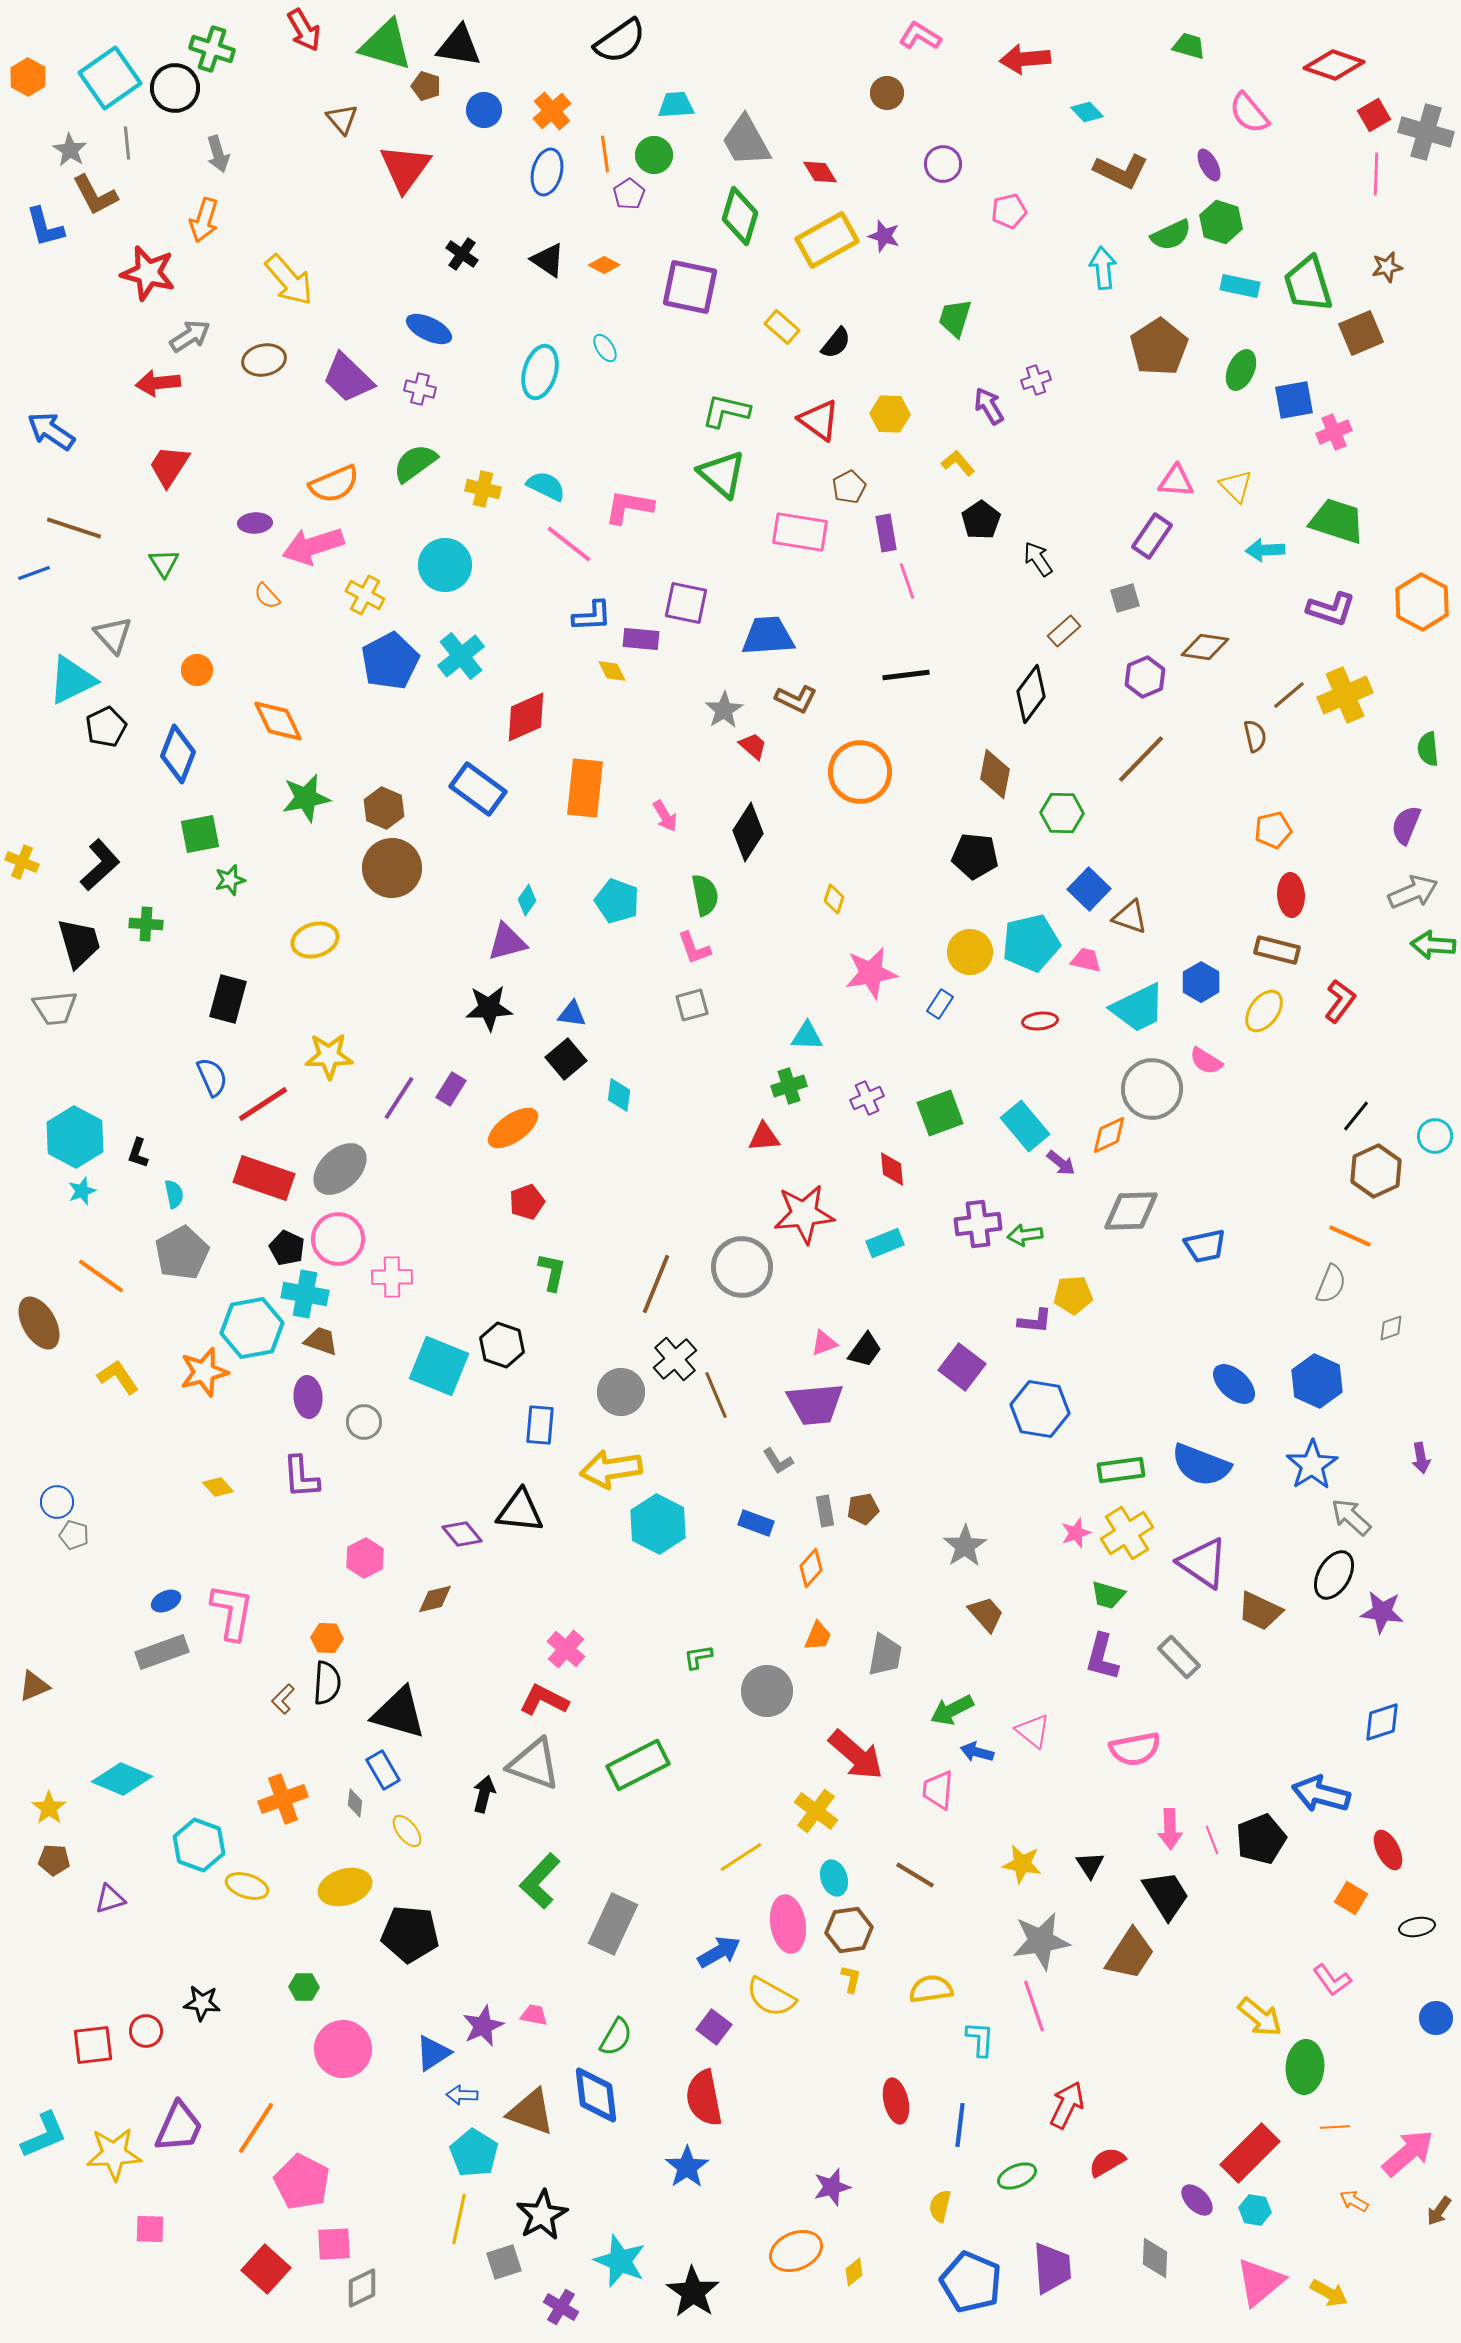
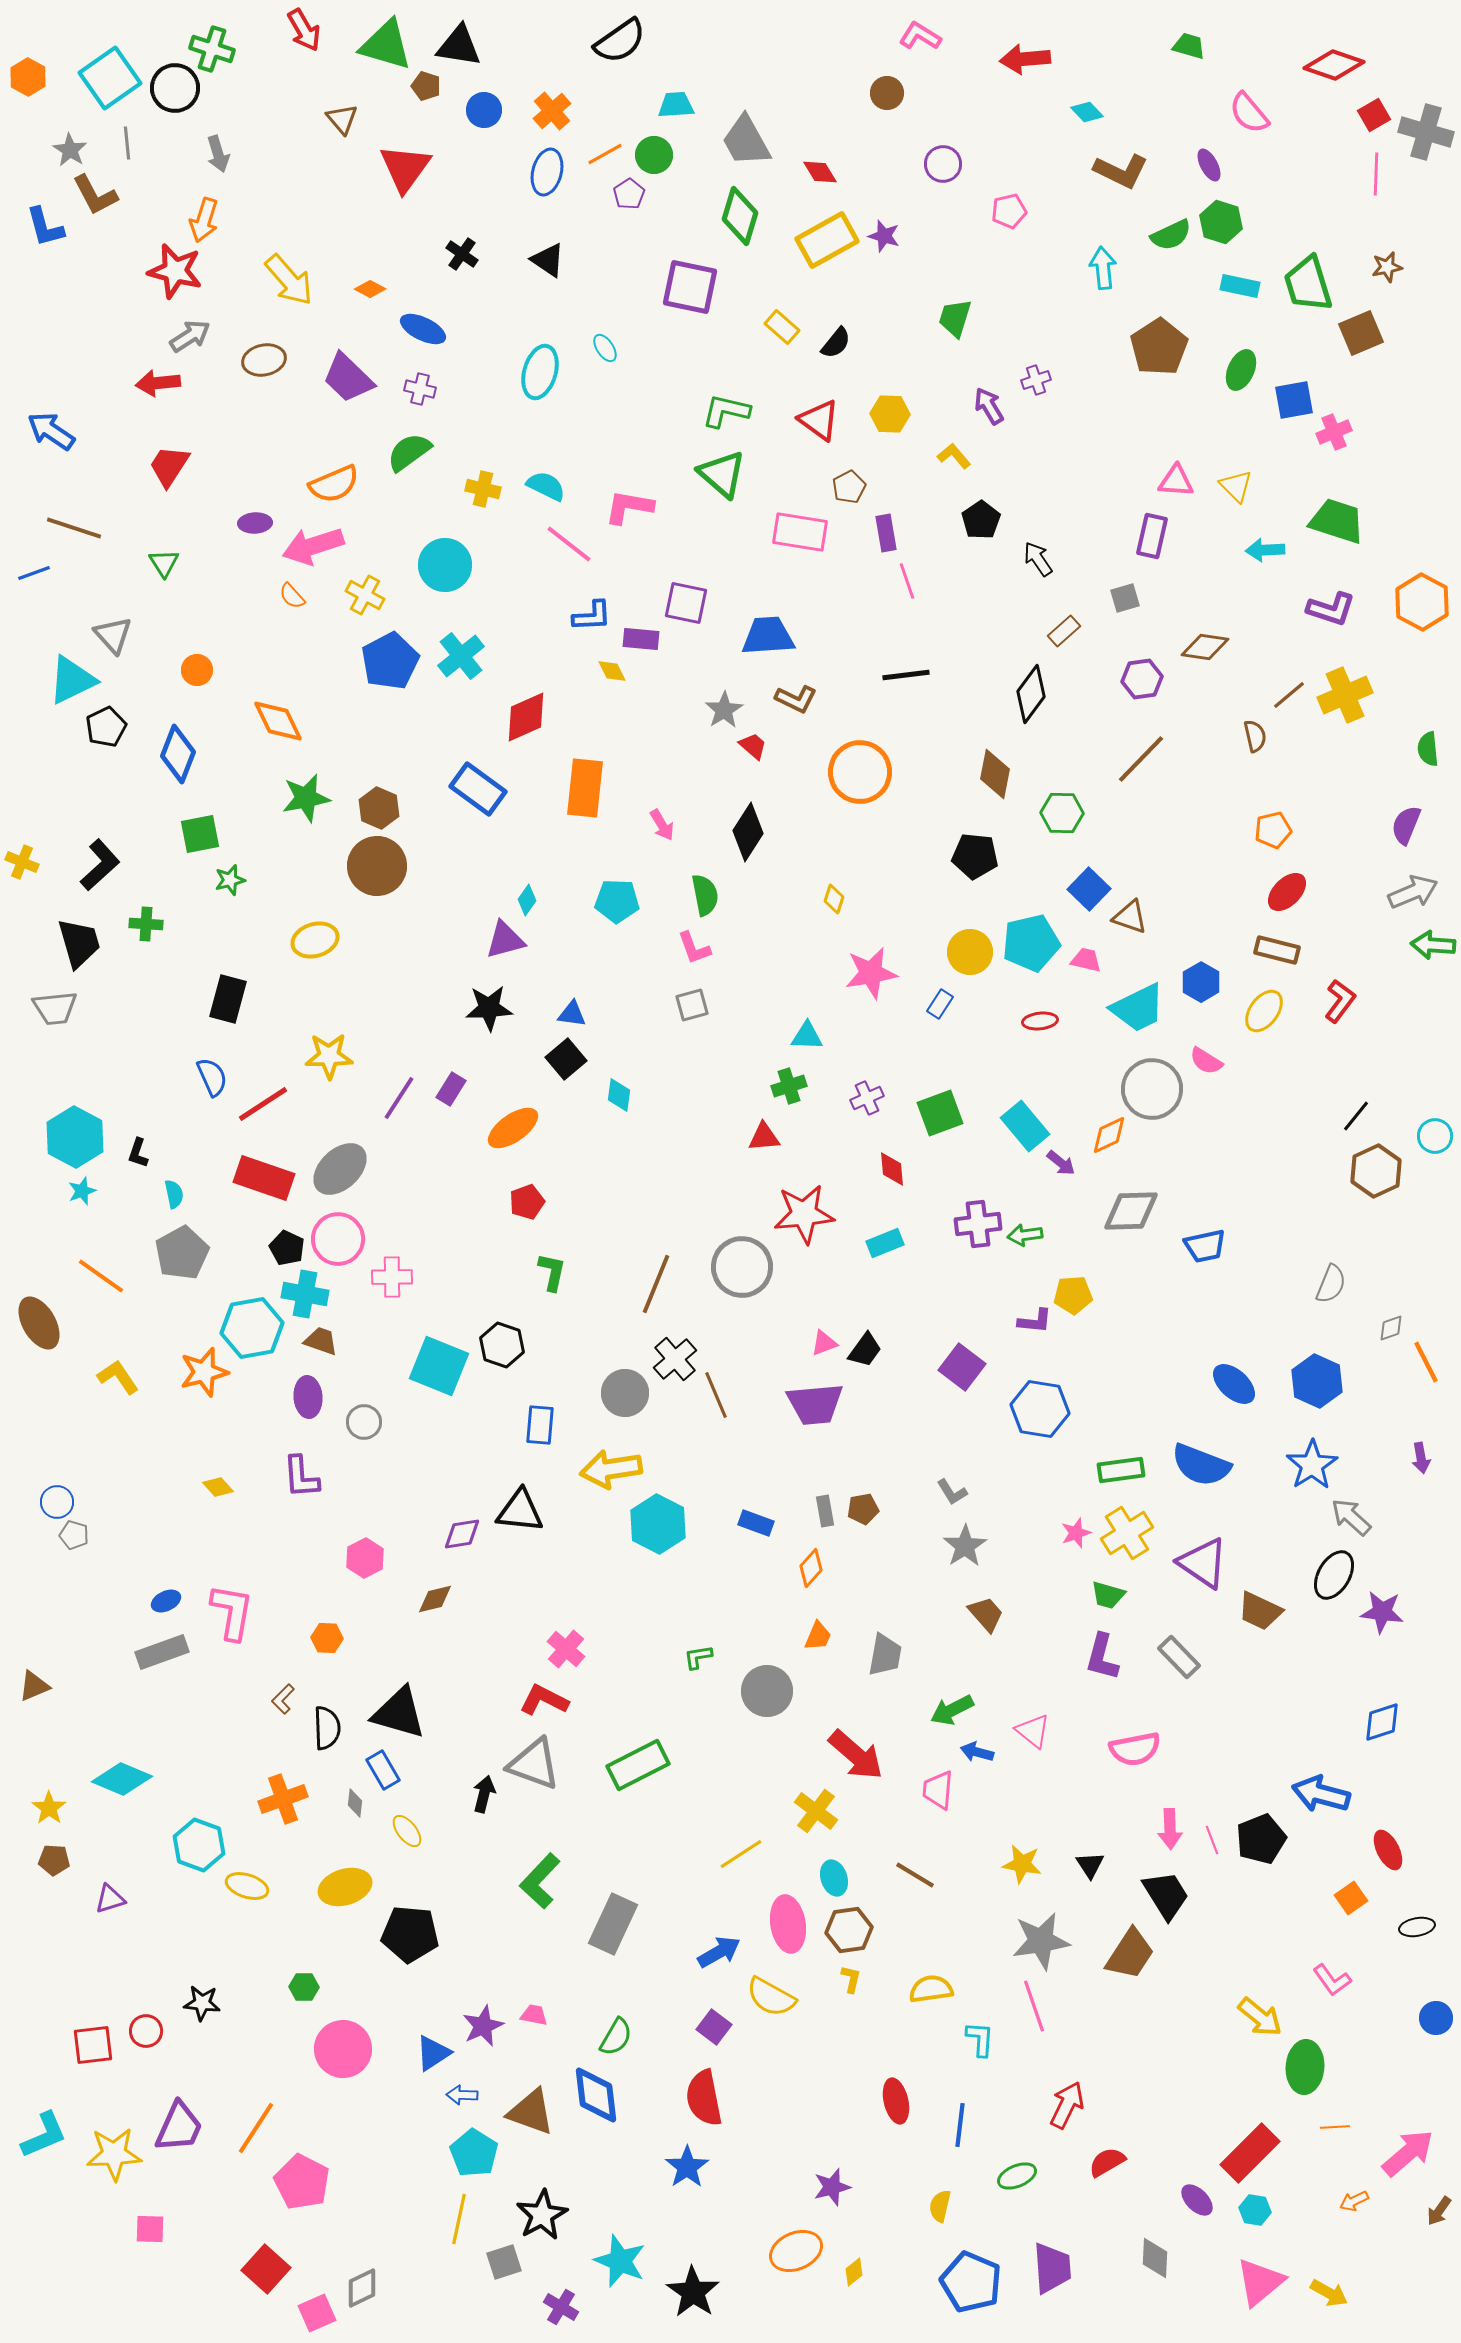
orange line at (605, 154): rotated 69 degrees clockwise
orange diamond at (604, 265): moved 234 px left, 24 px down
red star at (148, 273): moved 27 px right, 2 px up
blue ellipse at (429, 329): moved 6 px left
green semicircle at (415, 463): moved 6 px left, 11 px up
yellow L-shape at (958, 463): moved 4 px left, 7 px up
purple rectangle at (1152, 536): rotated 21 degrees counterclockwise
orange semicircle at (267, 596): moved 25 px right
purple hexagon at (1145, 677): moved 3 px left, 2 px down; rotated 15 degrees clockwise
brown hexagon at (384, 808): moved 5 px left
pink arrow at (665, 816): moved 3 px left, 9 px down
brown circle at (392, 868): moved 15 px left, 2 px up
red ellipse at (1291, 895): moved 4 px left, 3 px up; rotated 48 degrees clockwise
cyan pentagon at (617, 901): rotated 18 degrees counterclockwise
purple triangle at (507, 942): moved 2 px left, 2 px up
orange line at (1350, 1236): moved 76 px right, 126 px down; rotated 39 degrees clockwise
gray circle at (621, 1392): moved 4 px right, 1 px down
gray L-shape at (778, 1461): moved 174 px right, 31 px down
purple diamond at (462, 1534): rotated 60 degrees counterclockwise
black semicircle at (327, 1683): moved 45 px down; rotated 6 degrees counterclockwise
yellow line at (741, 1857): moved 3 px up
orange square at (1351, 1898): rotated 24 degrees clockwise
orange arrow at (1354, 2201): rotated 56 degrees counterclockwise
pink square at (334, 2244): moved 17 px left, 69 px down; rotated 21 degrees counterclockwise
